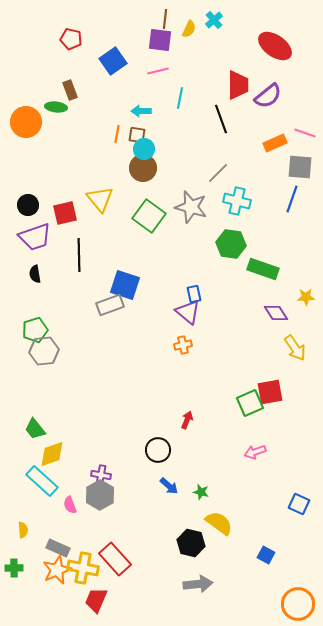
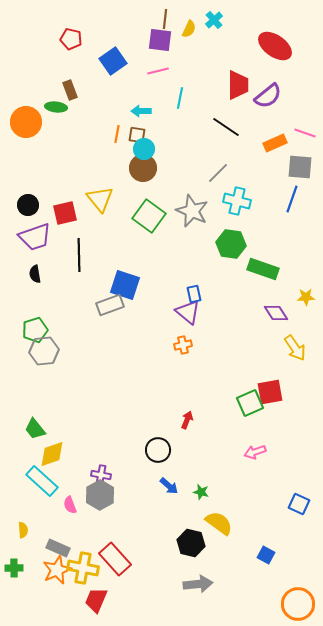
black line at (221, 119): moved 5 px right, 8 px down; rotated 36 degrees counterclockwise
gray star at (191, 207): moved 1 px right, 4 px down; rotated 8 degrees clockwise
